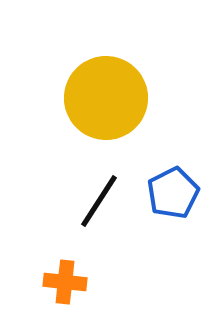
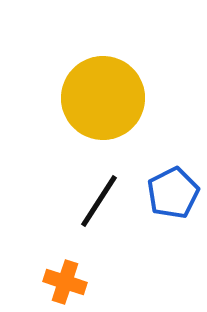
yellow circle: moved 3 px left
orange cross: rotated 12 degrees clockwise
